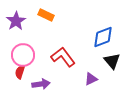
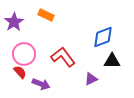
purple star: moved 2 px left, 1 px down
pink circle: moved 1 px right, 1 px up
black triangle: rotated 48 degrees counterclockwise
red semicircle: rotated 120 degrees clockwise
purple arrow: rotated 30 degrees clockwise
